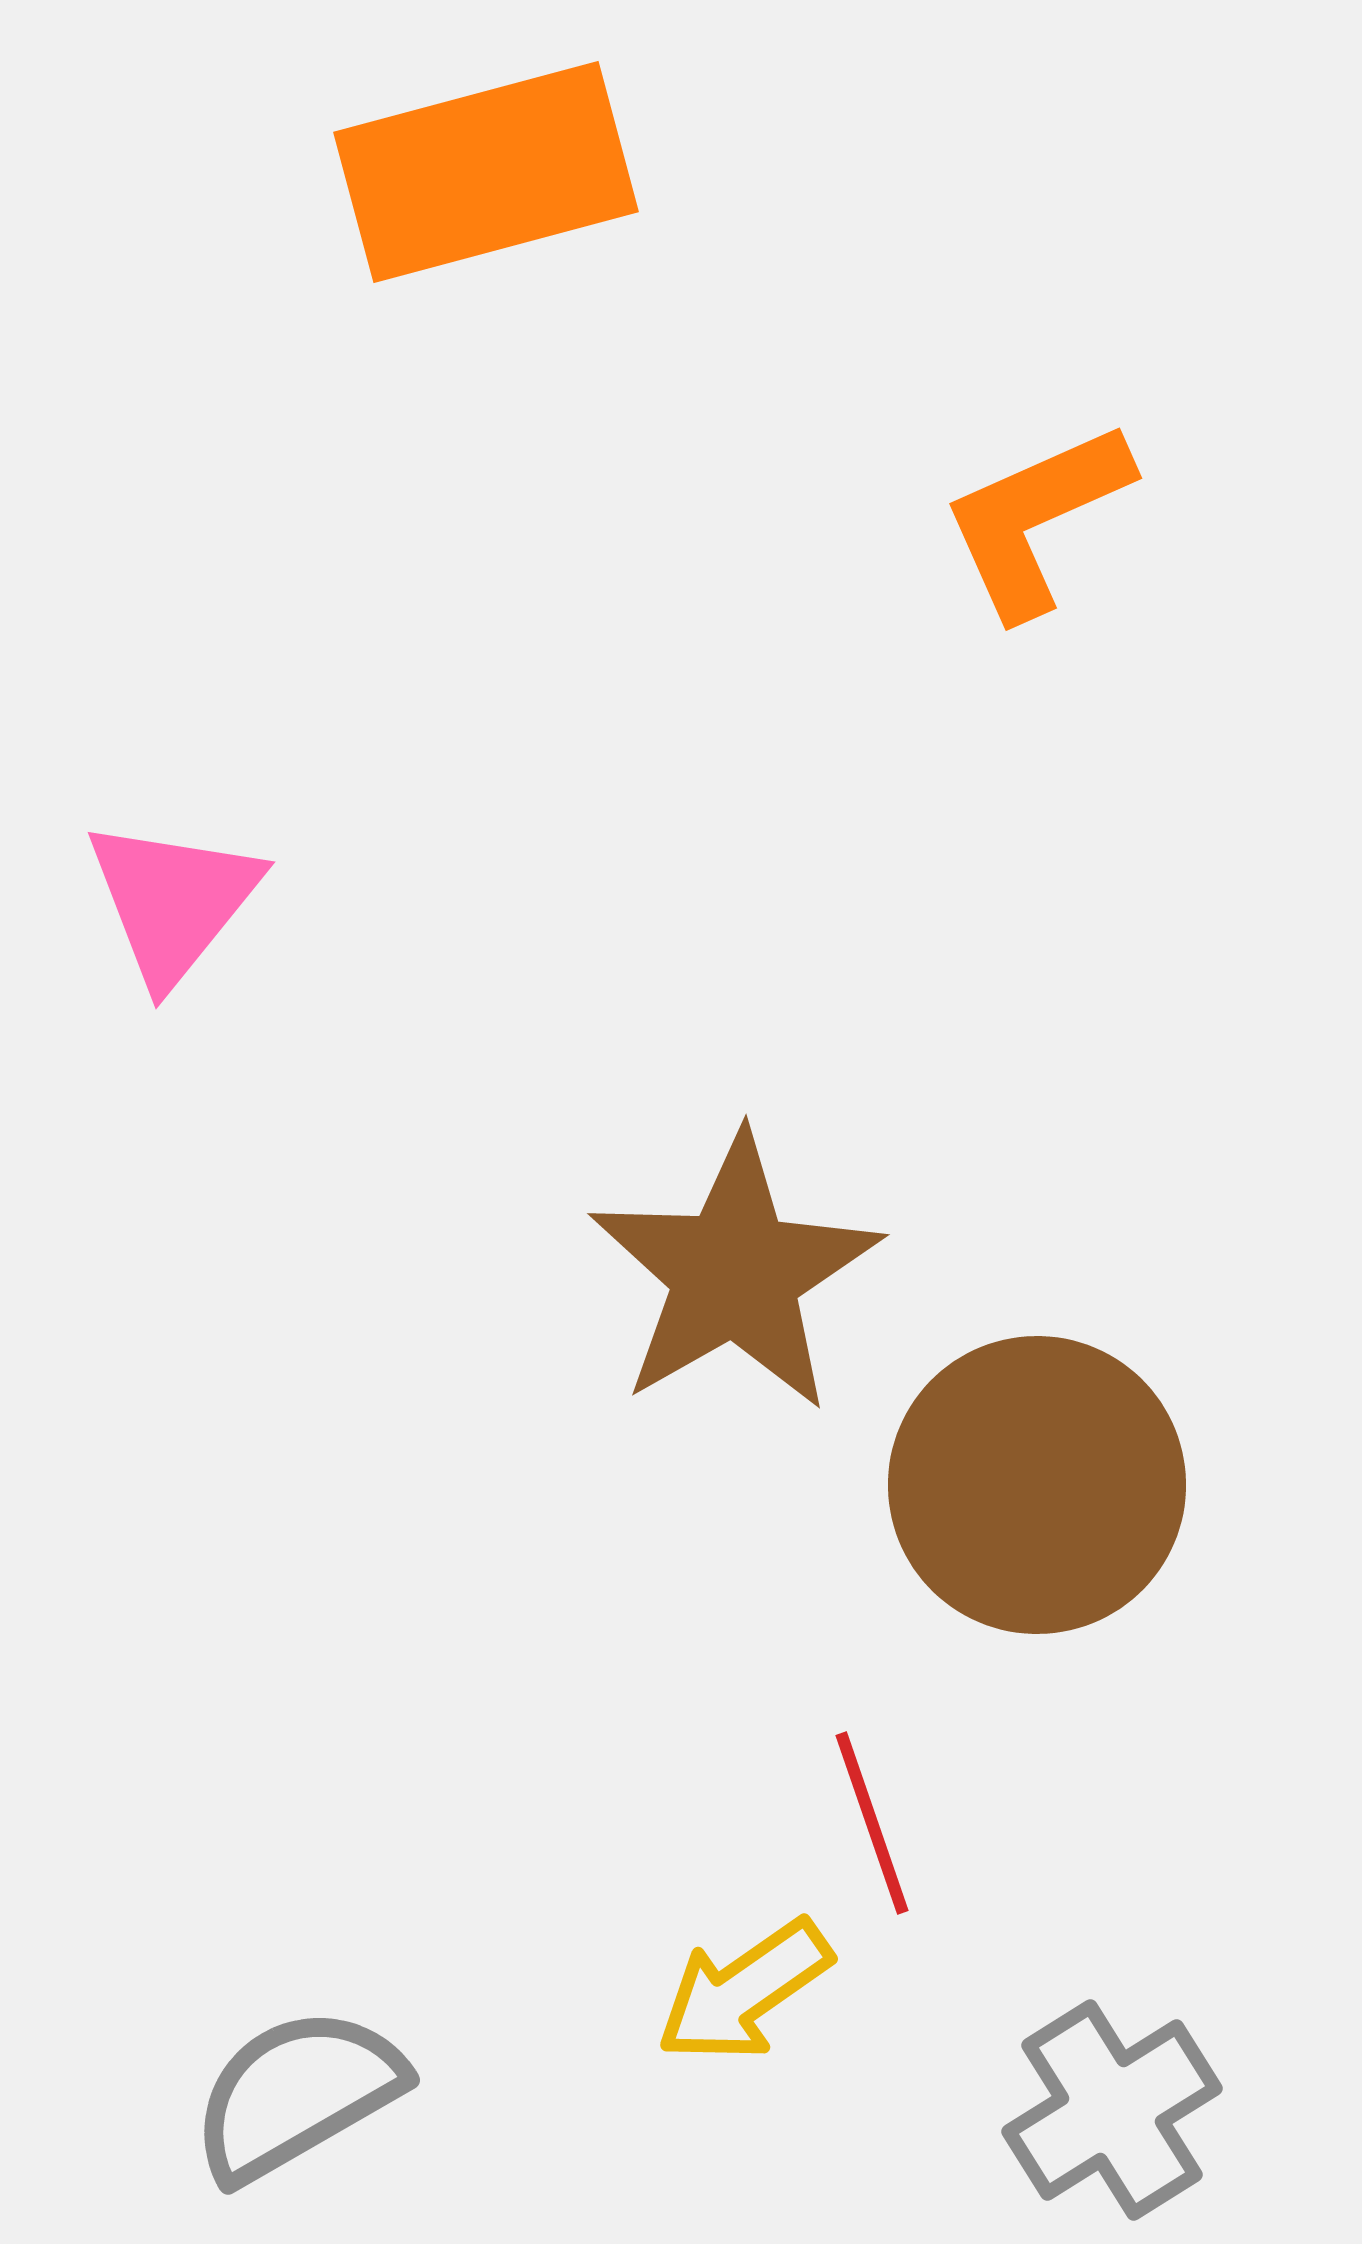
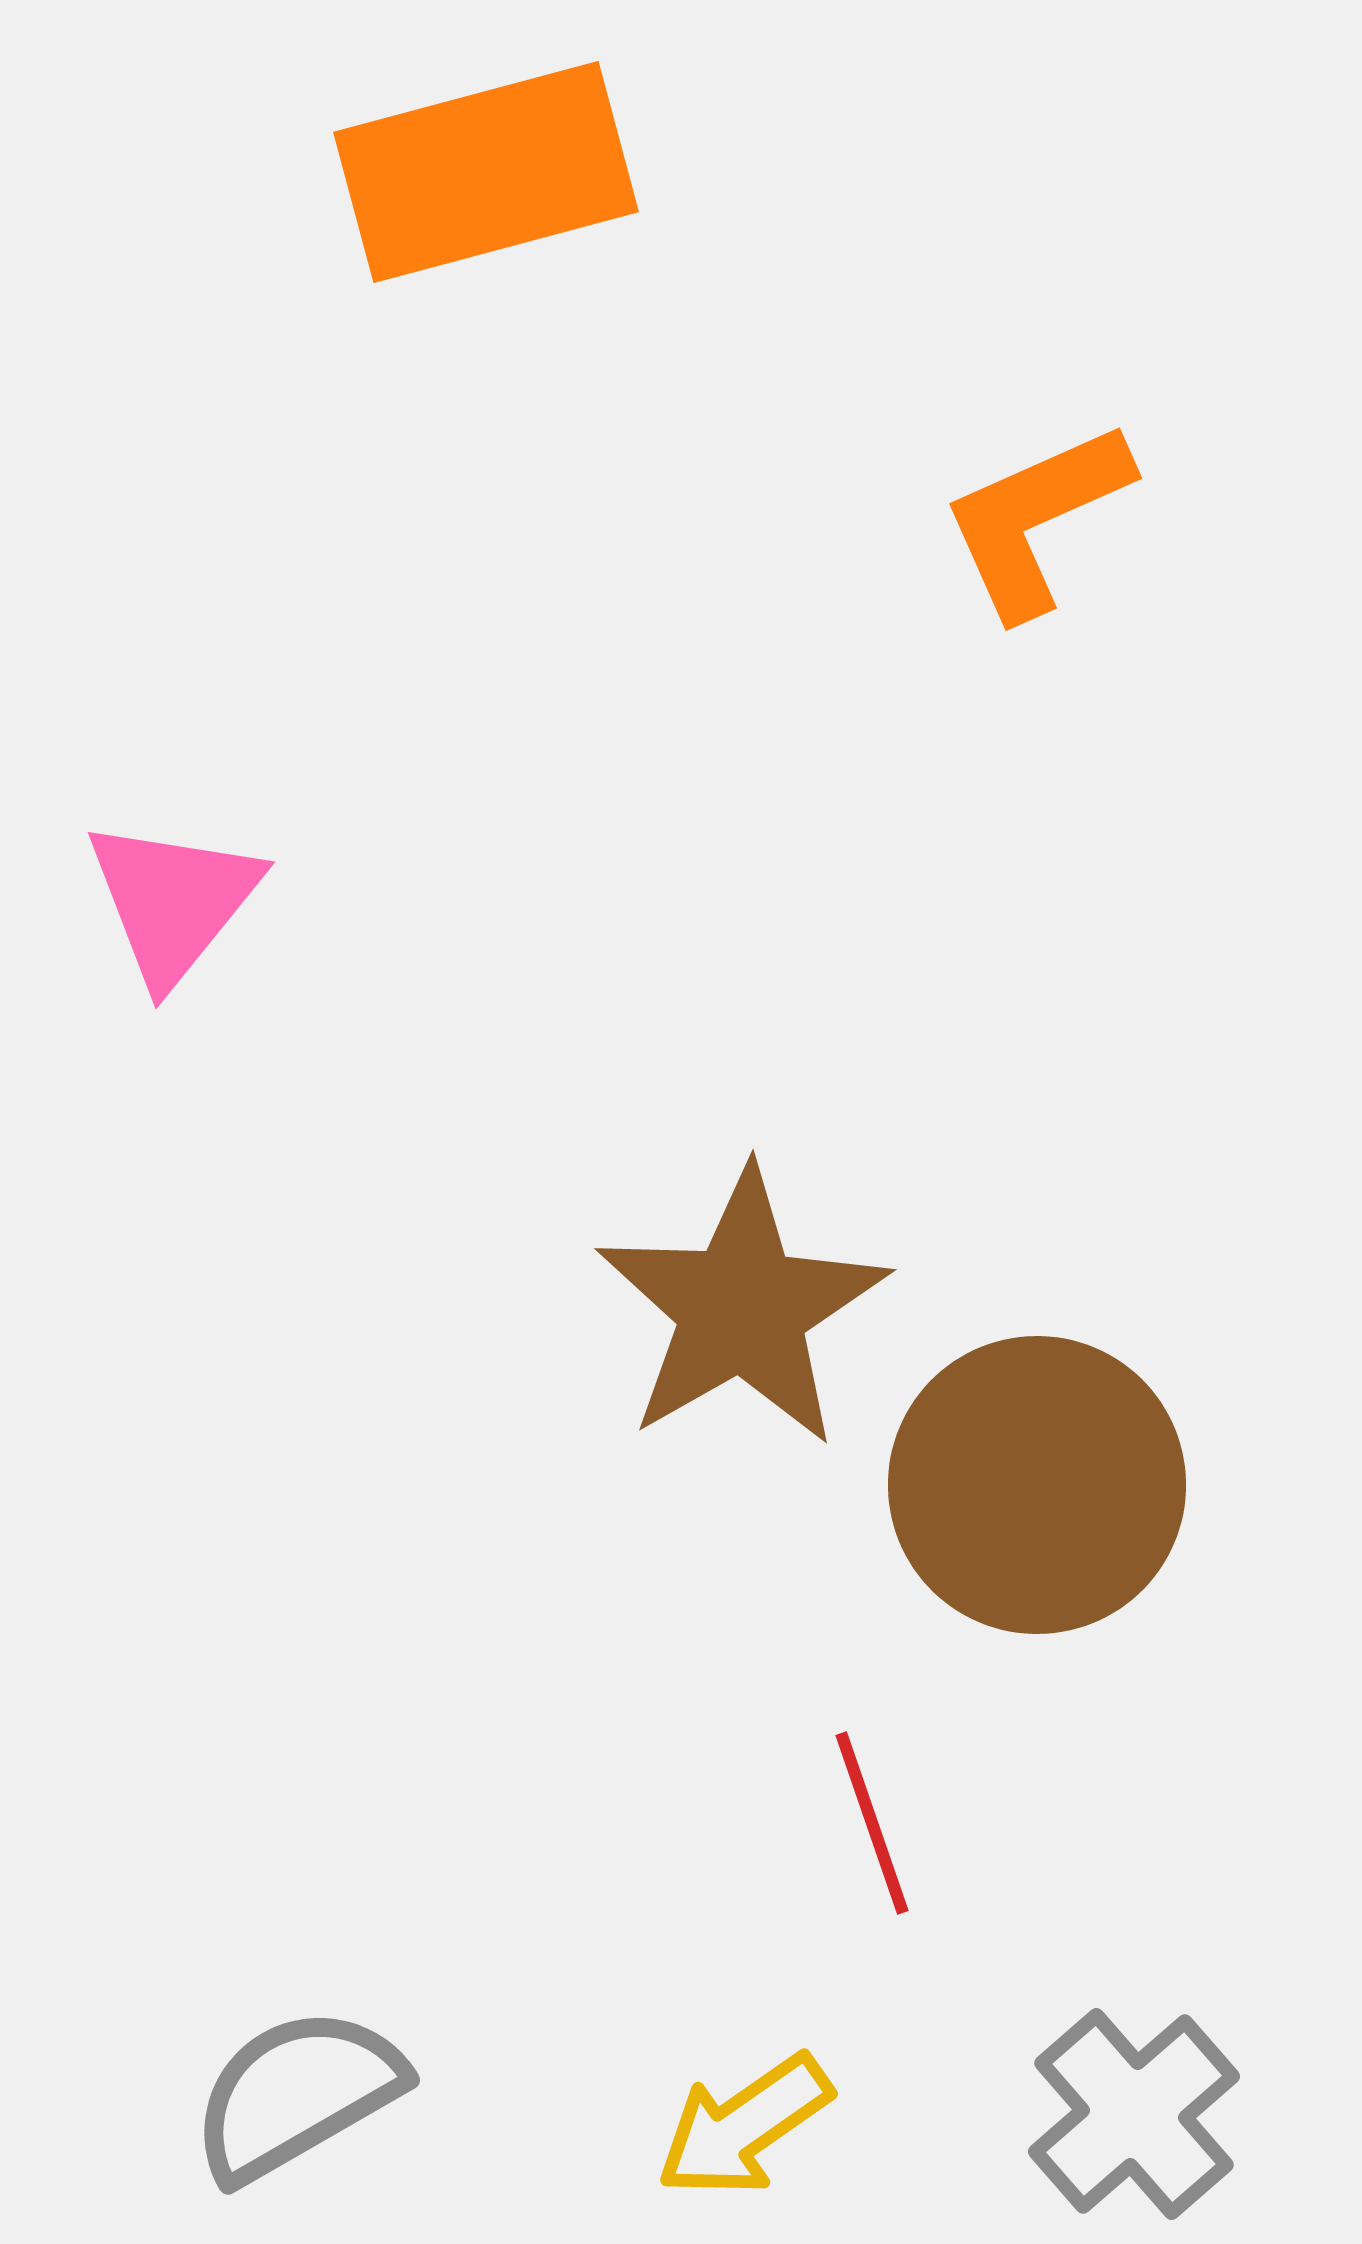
brown star: moved 7 px right, 35 px down
yellow arrow: moved 135 px down
gray cross: moved 22 px right, 4 px down; rotated 9 degrees counterclockwise
